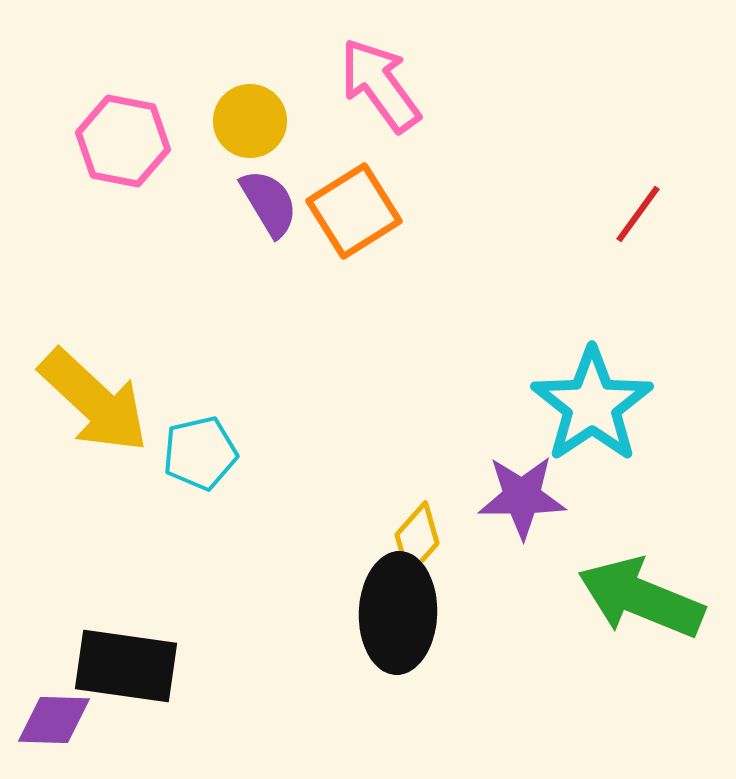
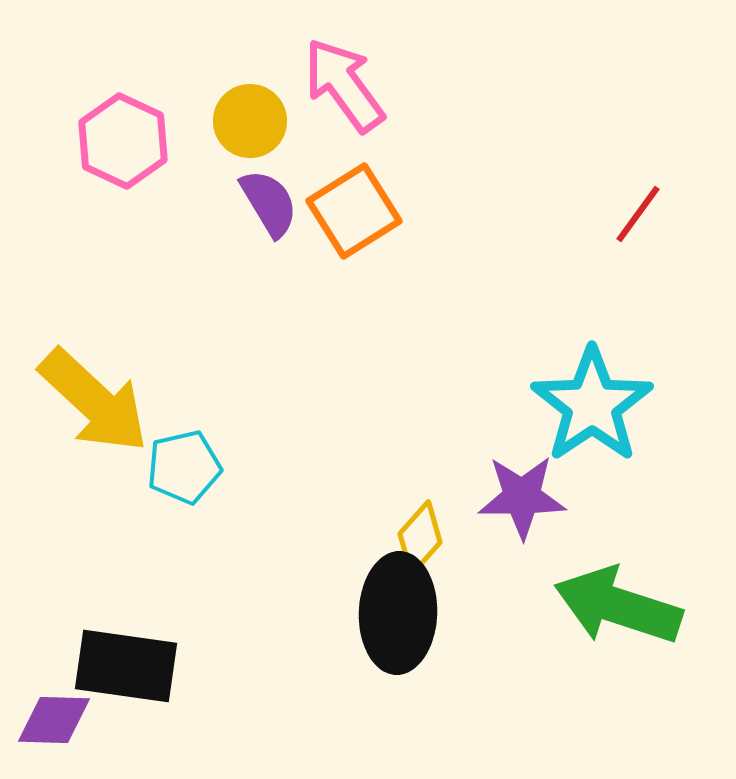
pink arrow: moved 36 px left
pink hexagon: rotated 14 degrees clockwise
cyan pentagon: moved 16 px left, 14 px down
yellow diamond: moved 3 px right, 1 px up
green arrow: moved 23 px left, 8 px down; rotated 4 degrees counterclockwise
